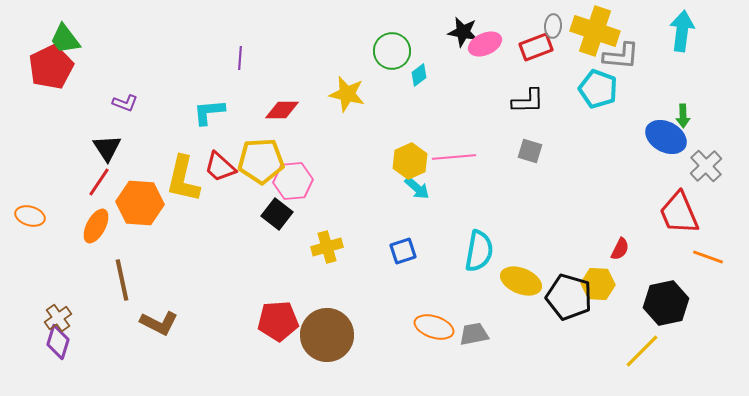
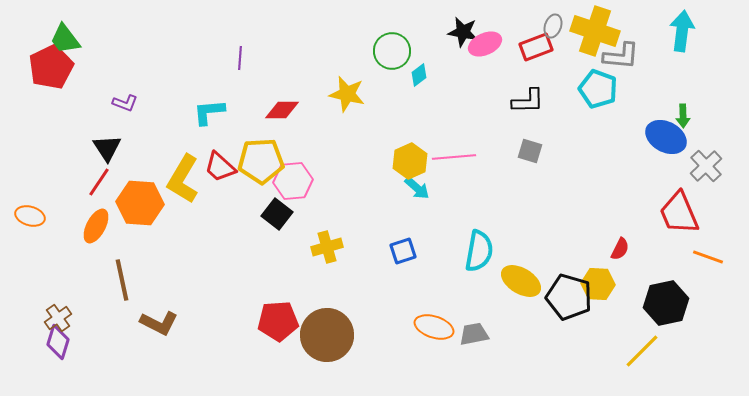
gray ellipse at (553, 26): rotated 15 degrees clockwise
yellow L-shape at (183, 179): rotated 18 degrees clockwise
yellow ellipse at (521, 281): rotated 9 degrees clockwise
